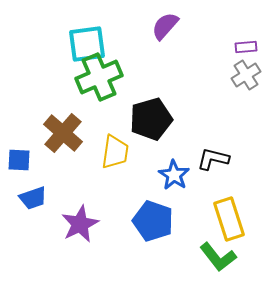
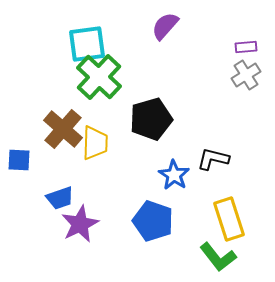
green cross: rotated 24 degrees counterclockwise
brown cross: moved 4 px up
yellow trapezoid: moved 20 px left, 9 px up; rotated 6 degrees counterclockwise
blue trapezoid: moved 27 px right
